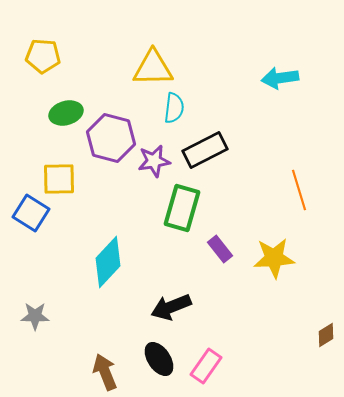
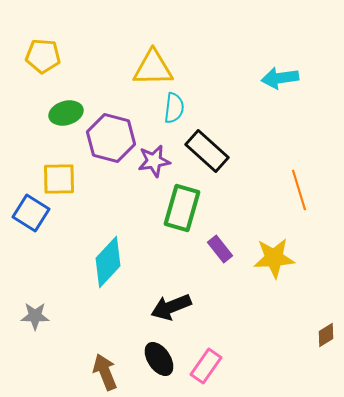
black rectangle: moved 2 px right, 1 px down; rotated 69 degrees clockwise
